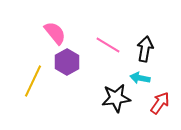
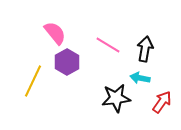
red arrow: moved 2 px right, 1 px up
